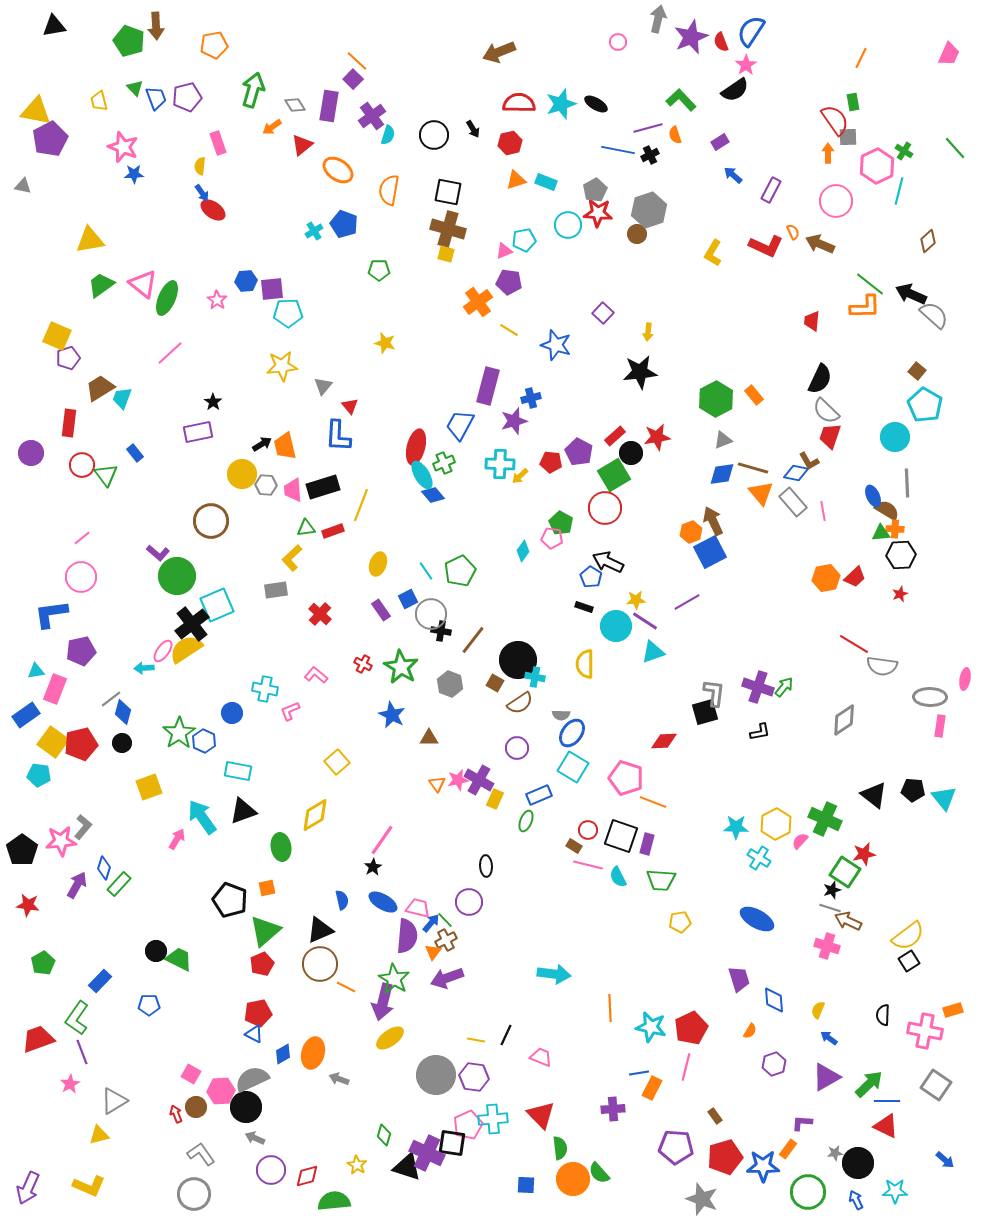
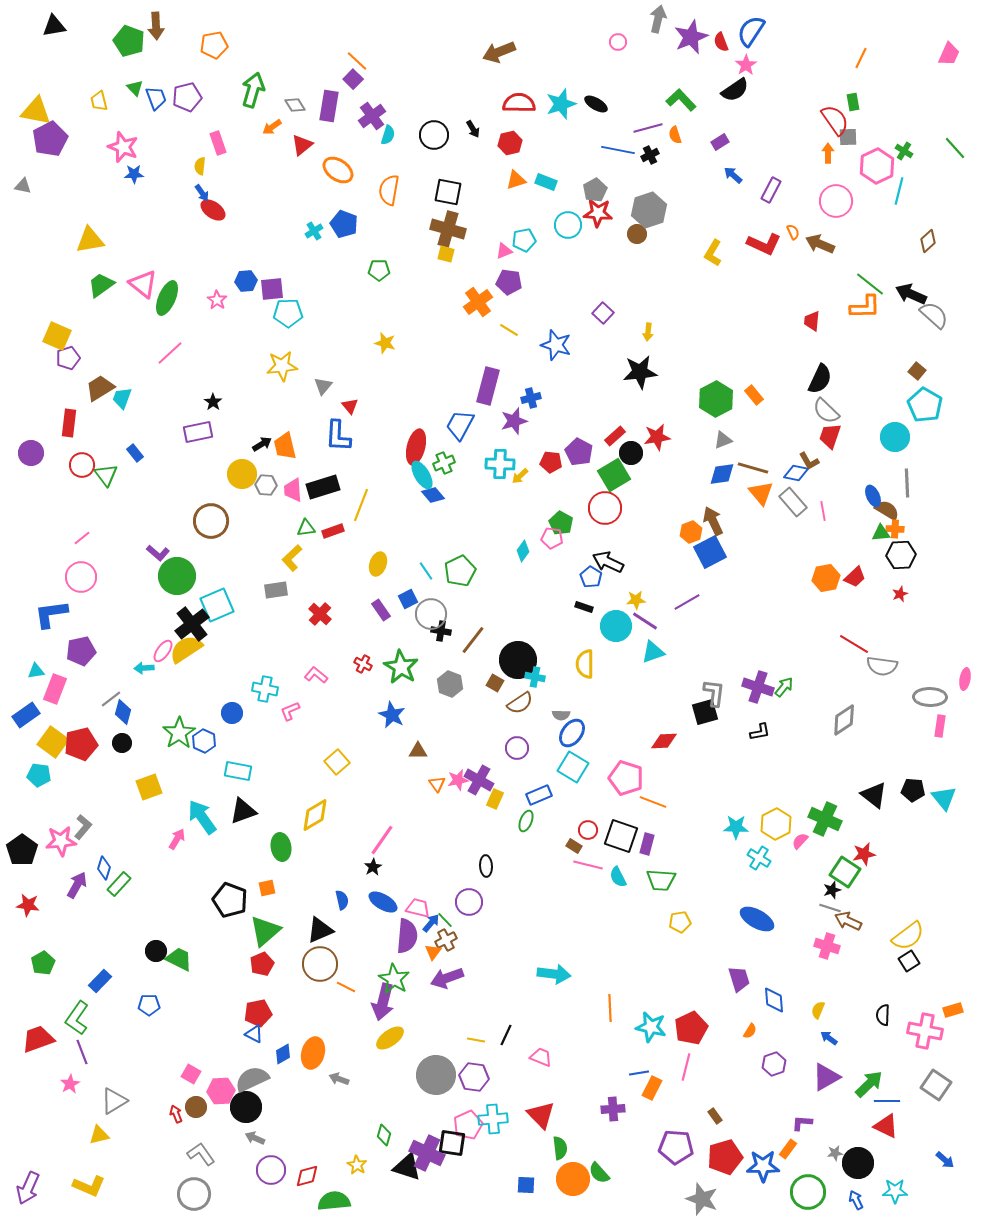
red L-shape at (766, 246): moved 2 px left, 2 px up
brown triangle at (429, 738): moved 11 px left, 13 px down
